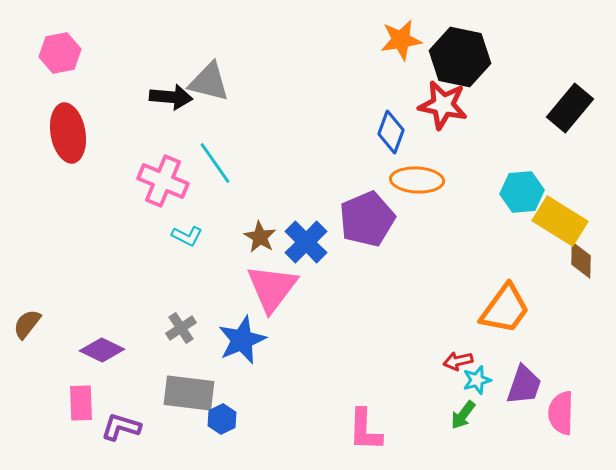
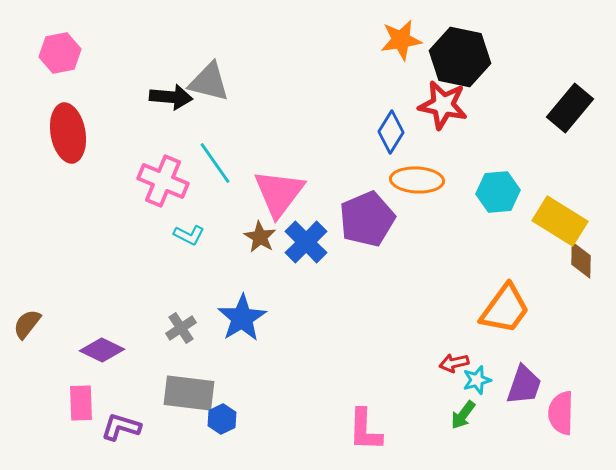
blue diamond: rotated 12 degrees clockwise
cyan hexagon: moved 24 px left
cyan L-shape: moved 2 px right, 1 px up
pink triangle: moved 7 px right, 95 px up
blue star: moved 22 px up; rotated 9 degrees counterclockwise
red arrow: moved 4 px left, 2 px down
